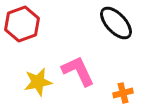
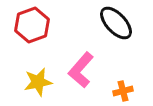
red hexagon: moved 10 px right, 1 px down
pink L-shape: moved 3 px right, 1 px up; rotated 114 degrees counterclockwise
orange cross: moved 2 px up
